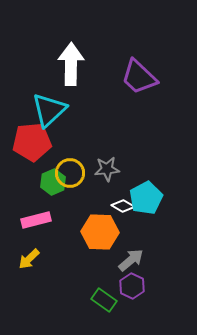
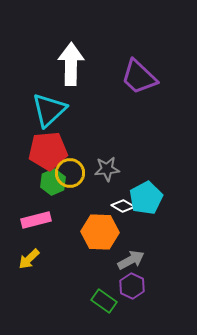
red pentagon: moved 16 px right, 9 px down
gray arrow: rotated 12 degrees clockwise
green rectangle: moved 1 px down
